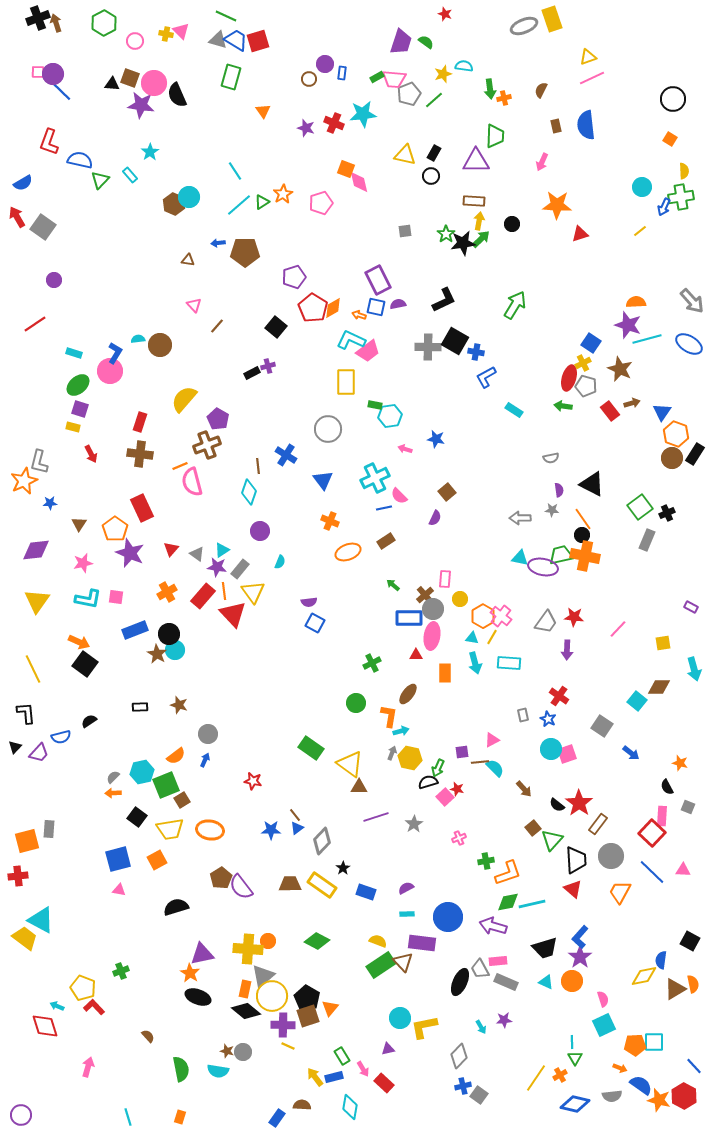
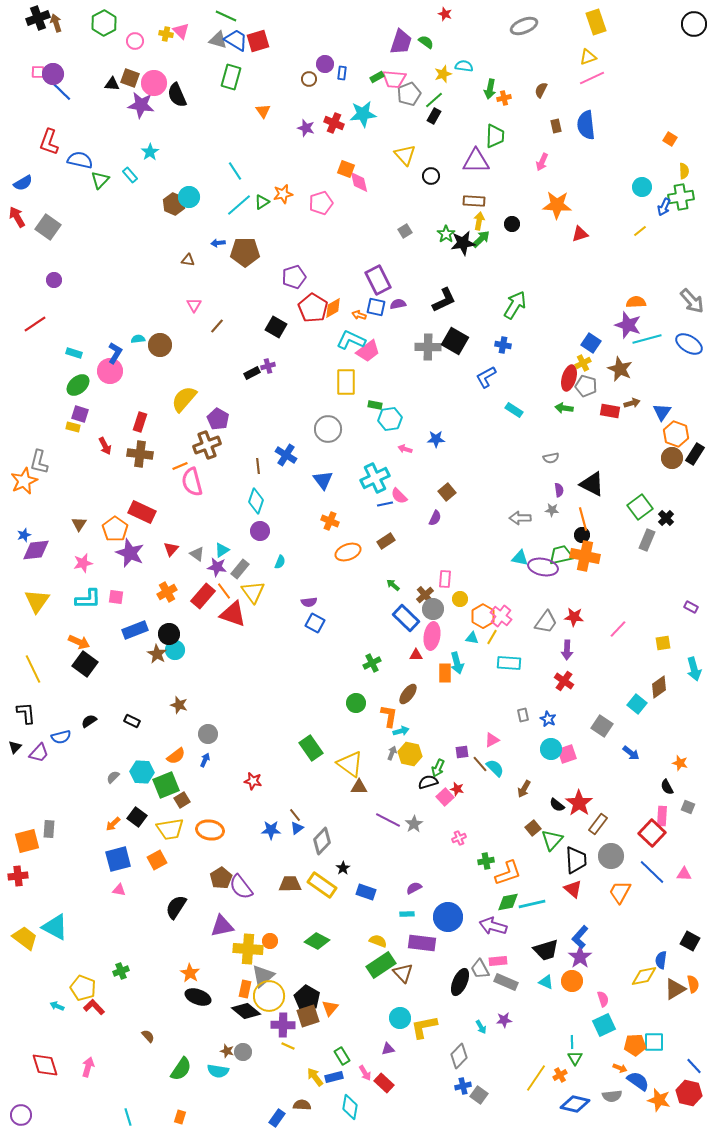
yellow rectangle at (552, 19): moved 44 px right, 3 px down
green arrow at (490, 89): rotated 18 degrees clockwise
black circle at (673, 99): moved 21 px right, 75 px up
black rectangle at (434, 153): moved 37 px up
yellow triangle at (405, 155): rotated 35 degrees clockwise
orange star at (283, 194): rotated 18 degrees clockwise
gray square at (43, 227): moved 5 px right
gray square at (405, 231): rotated 24 degrees counterclockwise
pink triangle at (194, 305): rotated 14 degrees clockwise
black square at (276, 327): rotated 10 degrees counterclockwise
blue cross at (476, 352): moved 27 px right, 7 px up
green arrow at (563, 406): moved 1 px right, 2 px down
purple square at (80, 409): moved 5 px down
red rectangle at (610, 411): rotated 42 degrees counterclockwise
cyan hexagon at (390, 416): moved 3 px down
blue star at (436, 439): rotated 12 degrees counterclockwise
red arrow at (91, 454): moved 14 px right, 8 px up
cyan diamond at (249, 492): moved 7 px right, 9 px down
blue star at (50, 503): moved 26 px left, 32 px down; rotated 16 degrees counterclockwise
red rectangle at (142, 508): moved 4 px down; rotated 40 degrees counterclockwise
blue line at (384, 508): moved 1 px right, 4 px up
black cross at (667, 513): moved 1 px left, 5 px down; rotated 21 degrees counterclockwise
orange line at (583, 519): rotated 20 degrees clockwise
orange line at (224, 591): rotated 30 degrees counterclockwise
cyan L-shape at (88, 599): rotated 12 degrees counterclockwise
red triangle at (233, 614): rotated 28 degrees counterclockwise
blue rectangle at (409, 618): moved 3 px left; rotated 44 degrees clockwise
cyan arrow at (475, 663): moved 18 px left
brown diamond at (659, 687): rotated 35 degrees counterclockwise
red cross at (559, 696): moved 5 px right, 15 px up
cyan square at (637, 701): moved 3 px down
black rectangle at (140, 707): moved 8 px left, 14 px down; rotated 28 degrees clockwise
green rectangle at (311, 748): rotated 20 degrees clockwise
yellow hexagon at (410, 758): moved 4 px up
brown line at (480, 762): moved 2 px down; rotated 54 degrees clockwise
cyan hexagon at (142, 772): rotated 15 degrees clockwise
brown arrow at (524, 789): rotated 72 degrees clockwise
orange arrow at (113, 793): moved 31 px down; rotated 42 degrees counterclockwise
purple line at (376, 817): moved 12 px right, 3 px down; rotated 45 degrees clockwise
pink triangle at (683, 870): moved 1 px right, 4 px down
purple semicircle at (406, 888): moved 8 px right
black semicircle at (176, 907): rotated 40 degrees counterclockwise
cyan triangle at (41, 920): moved 14 px right, 7 px down
orange circle at (268, 941): moved 2 px right
black trapezoid at (545, 948): moved 1 px right, 2 px down
purple triangle at (202, 954): moved 20 px right, 28 px up
brown triangle at (403, 962): moved 11 px down
yellow circle at (272, 996): moved 3 px left
red diamond at (45, 1026): moved 39 px down
green semicircle at (181, 1069): rotated 45 degrees clockwise
pink arrow at (363, 1069): moved 2 px right, 4 px down
blue semicircle at (641, 1085): moved 3 px left, 4 px up
red hexagon at (684, 1096): moved 5 px right, 3 px up; rotated 15 degrees counterclockwise
